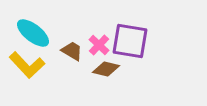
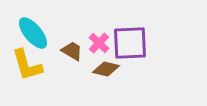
cyan ellipse: rotated 12 degrees clockwise
purple square: moved 2 px down; rotated 12 degrees counterclockwise
pink cross: moved 2 px up
yellow L-shape: rotated 27 degrees clockwise
